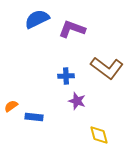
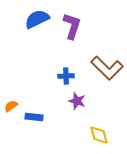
purple L-shape: moved 3 px up; rotated 88 degrees clockwise
brown L-shape: rotated 8 degrees clockwise
